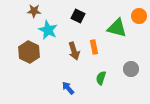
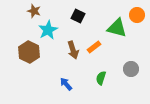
brown star: rotated 16 degrees clockwise
orange circle: moved 2 px left, 1 px up
cyan star: rotated 18 degrees clockwise
orange rectangle: rotated 64 degrees clockwise
brown arrow: moved 1 px left, 1 px up
blue arrow: moved 2 px left, 4 px up
